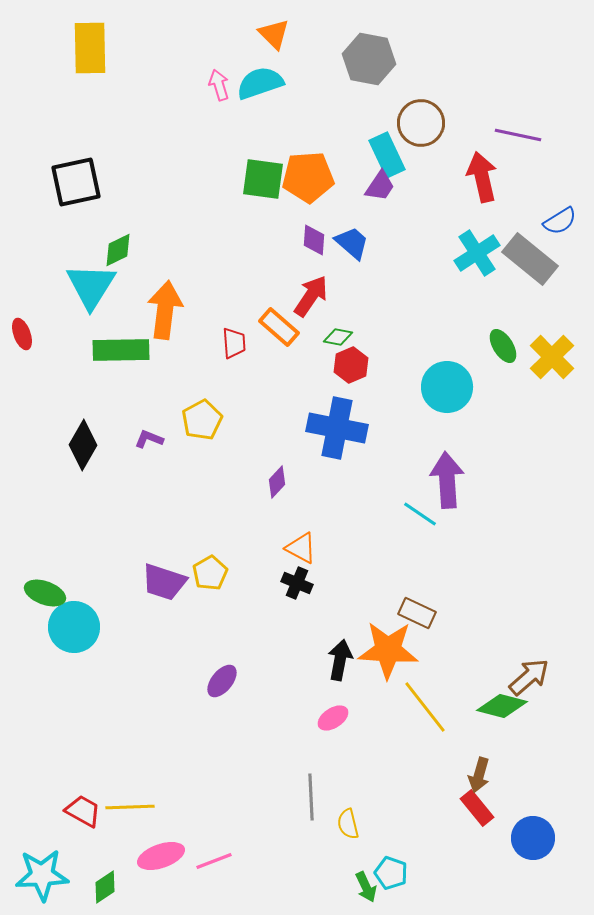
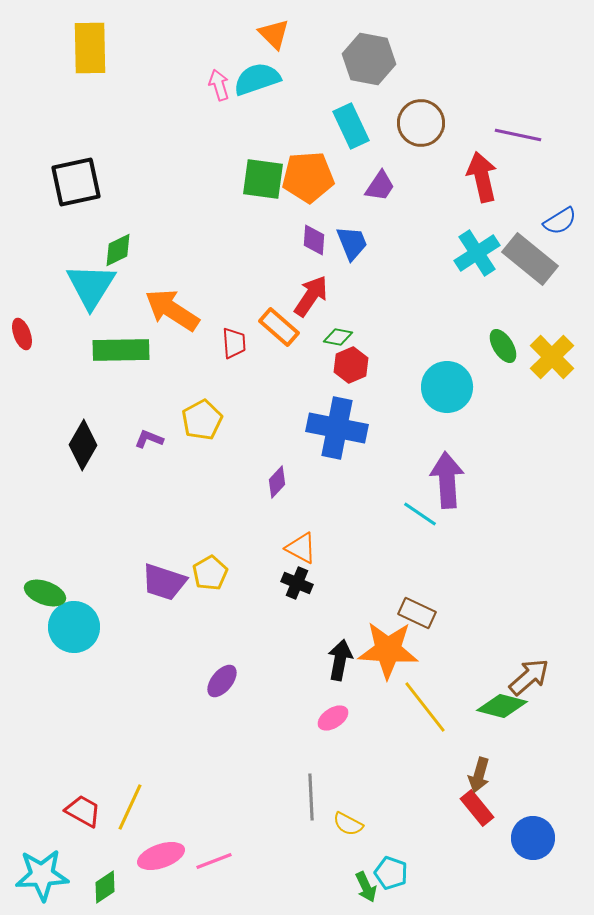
cyan semicircle at (260, 83): moved 3 px left, 4 px up
cyan rectangle at (387, 155): moved 36 px left, 29 px up
blue trapezoid at (352, 243): rotated 27 degrees clockwise
orange arrow at (165, 310): moved 7 px right; rotated 64 degrees counterclockwise
yellow line at (130, 807): rotated 63 degrees counterclockwise
yellow semicircle at (348, 824): rotated 48 degrees counterclockwise
